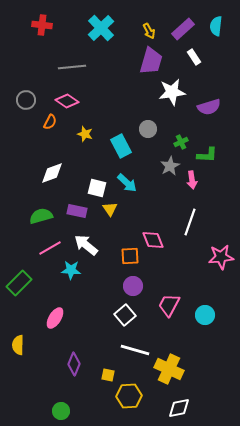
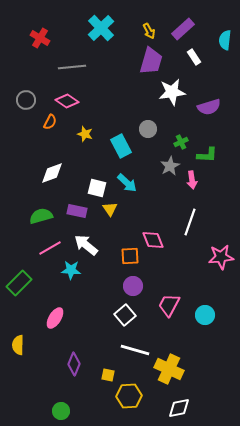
red cross at (42, 25): moved 2 px left, 13 px down; rotated 24 degrees clockwise
cyan semicircle at (216, 26): moved 9 px right, 14 px down
